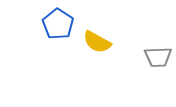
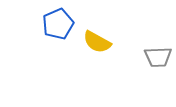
blue pentagon: rotated 16 degrees clockwise
